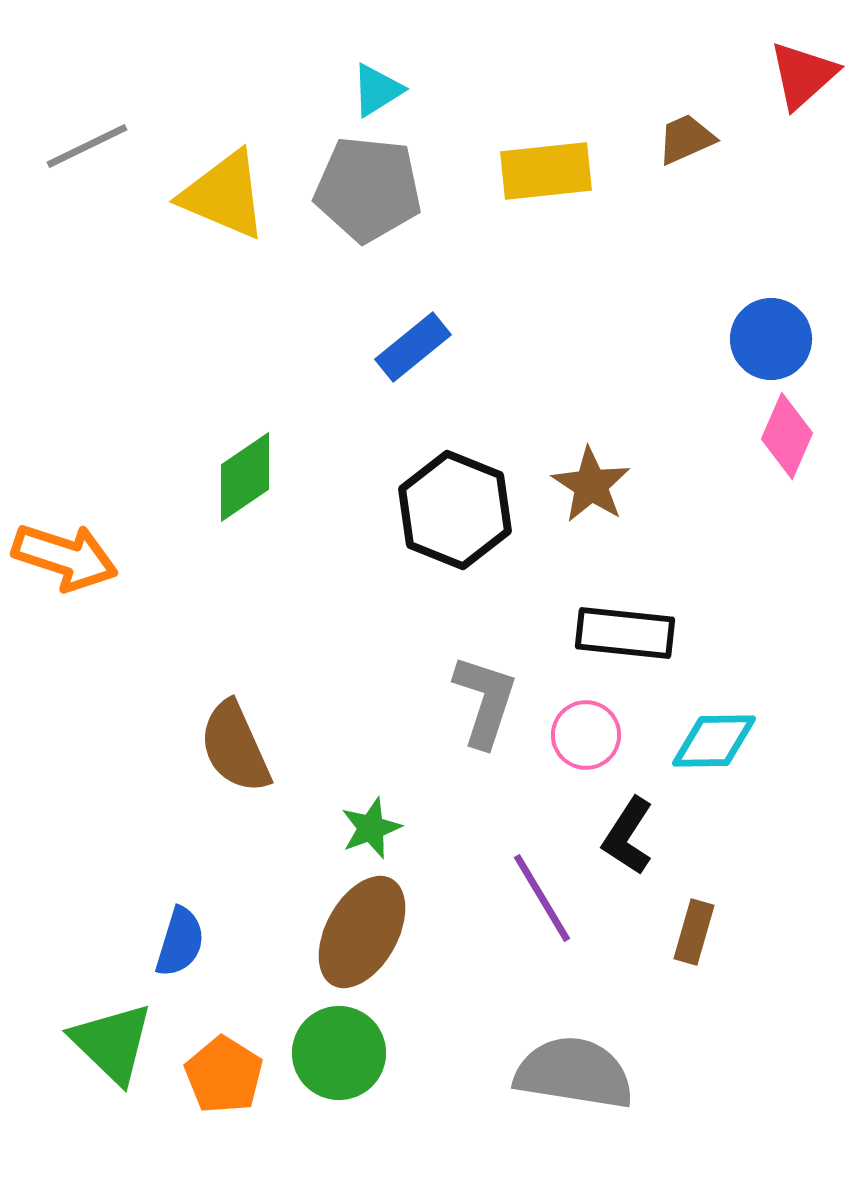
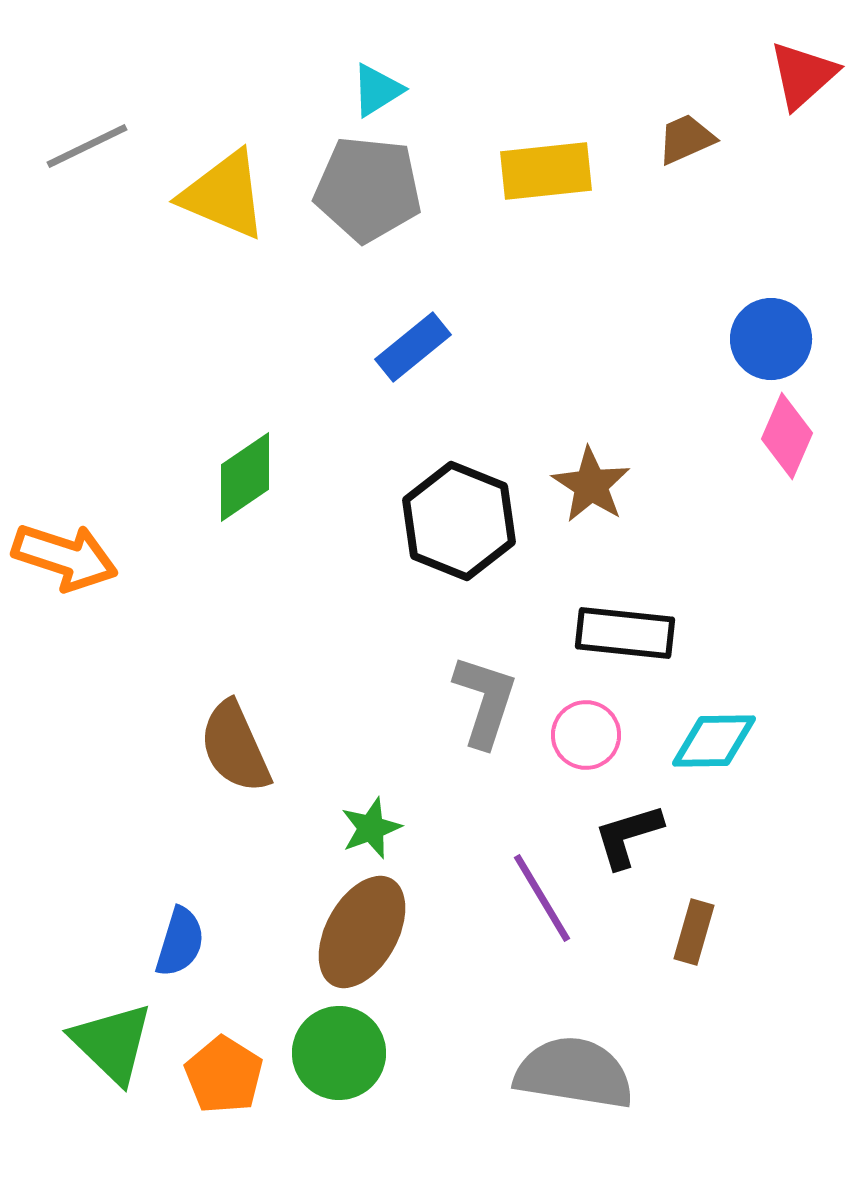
black hexagon: moved 4 px right, 11 px down
black L-shape: rotated 40 degrees clockwise
